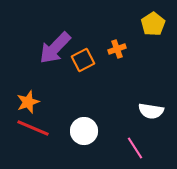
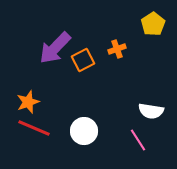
red line: moved 1 px right
pink line: moved 3 px right, 8 px up
